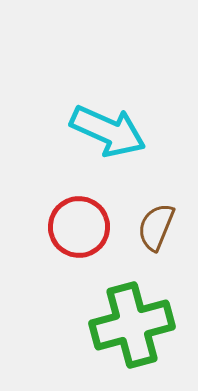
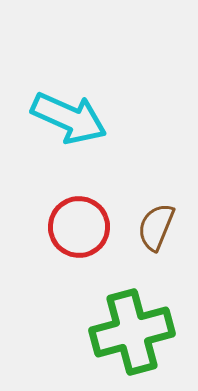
cyan arrow: moved 39 px left, 13 px up
green cross: moved 7 px down
